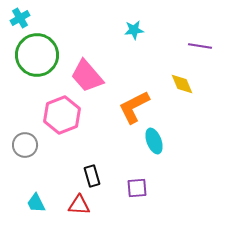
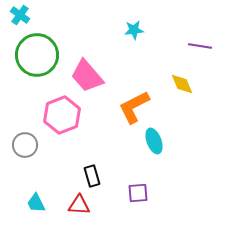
cyan cross: moved 3 px up; rotated 24 degrees counterclockwise
purple square: moved 1 px right, 5 px down
